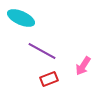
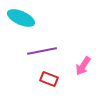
purple line: rotated 40 degrees counterclockwise
red rectangle: rotated 42 degrees clockwise
